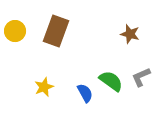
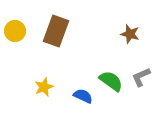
blue semicircle: moved 2 px left, 3 px down; rotated 36 degrees counterclockwise
